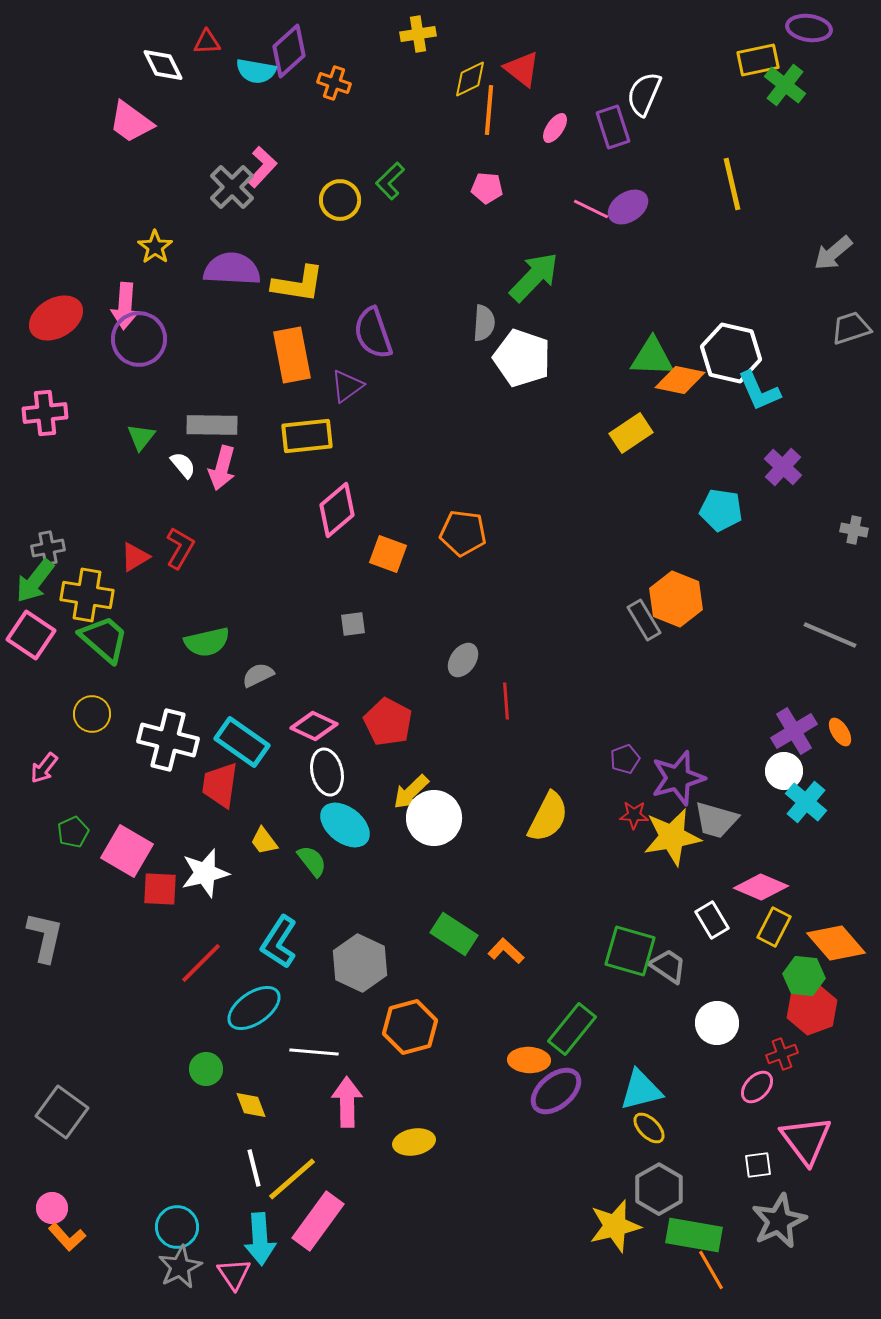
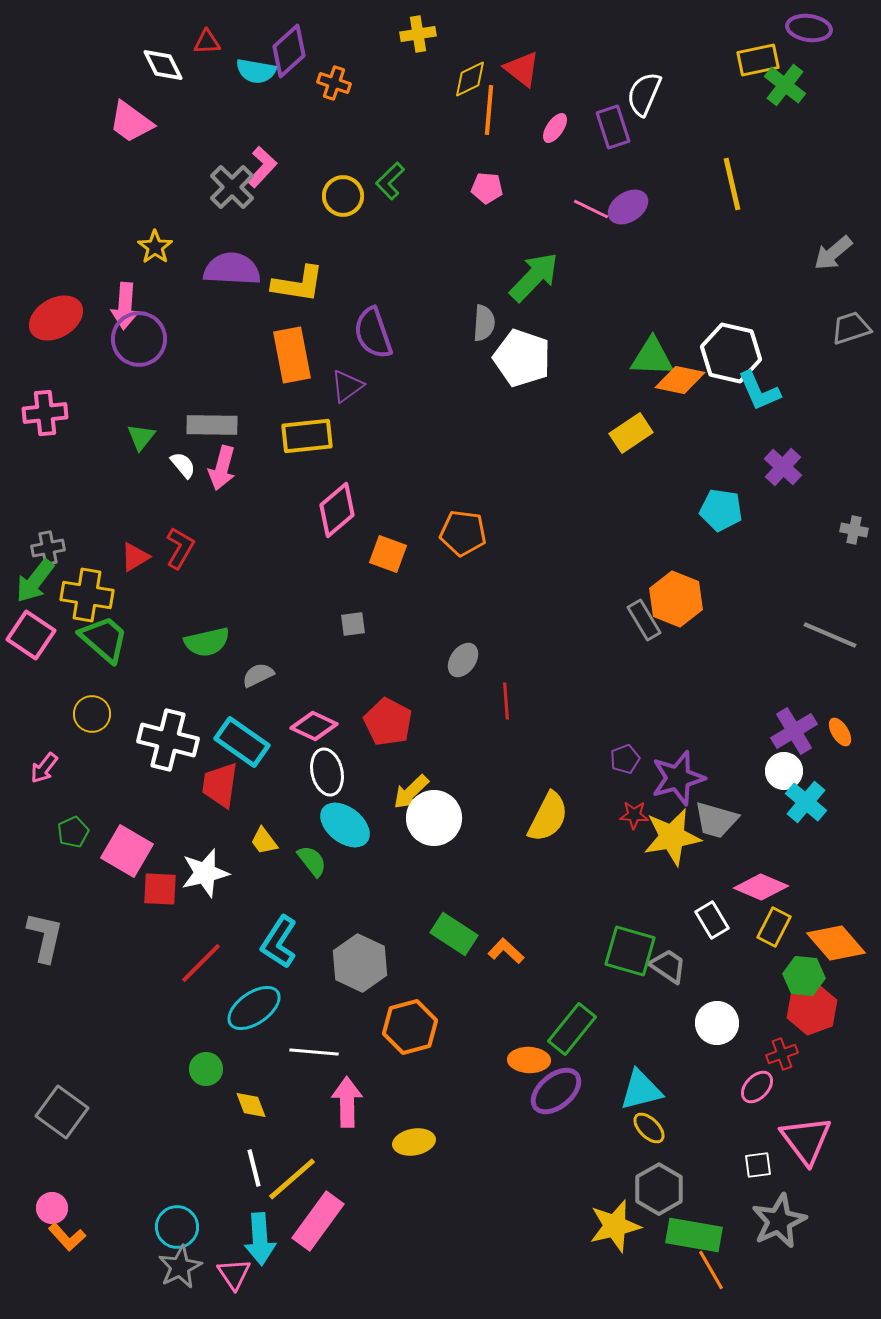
yellow circle at (340, 200): moved 3 px right, 4 px up
